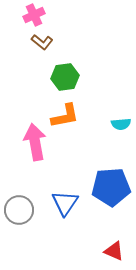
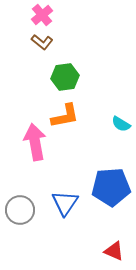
pink cross: moved 8 px right; rotated 15 degrees counterclockwise
cyan semicircle: rotated 36 degrees clockwise
gray circle: moved 1 px right
